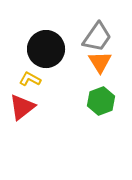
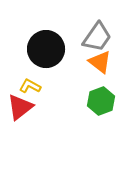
orange triangle: rotated 20 degrees counterclockwise
yellow L-shape: moved 7 px down
red triangle: moved 2 px left
